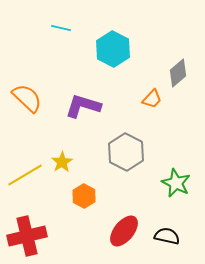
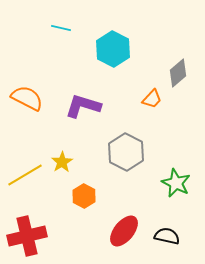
orange semicircle: rotated 16 degrees counterclockwise
